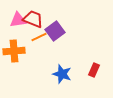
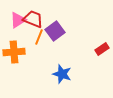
pink triangle: rotated 24 degrees counterclockwise
orange line: rotated 42 degrees counterclockwise
orange cross: moved 1 px down
red rectangle: moved 8 px right, 21 px up; rotated 32 degrees clockwise
